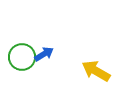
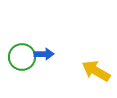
blue arrow: rotated 30 degrees clockwise
